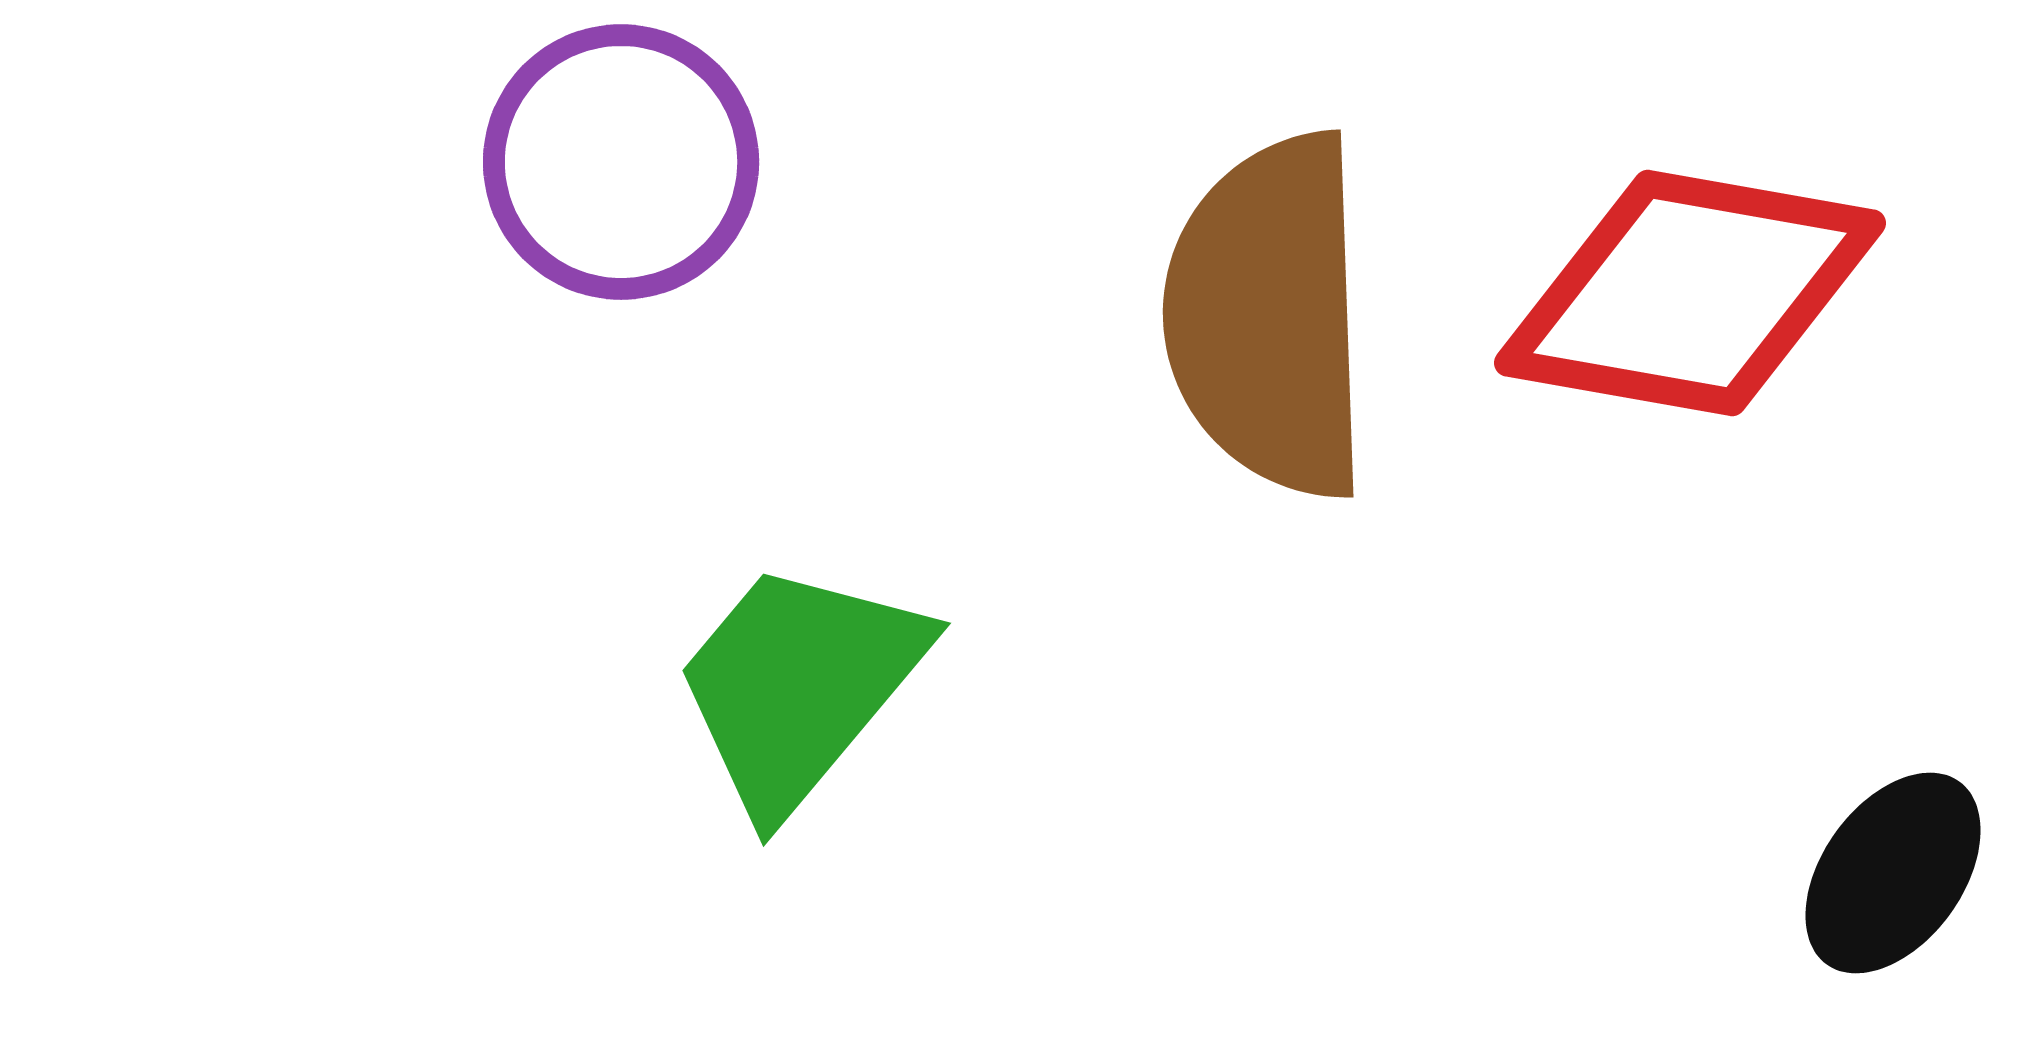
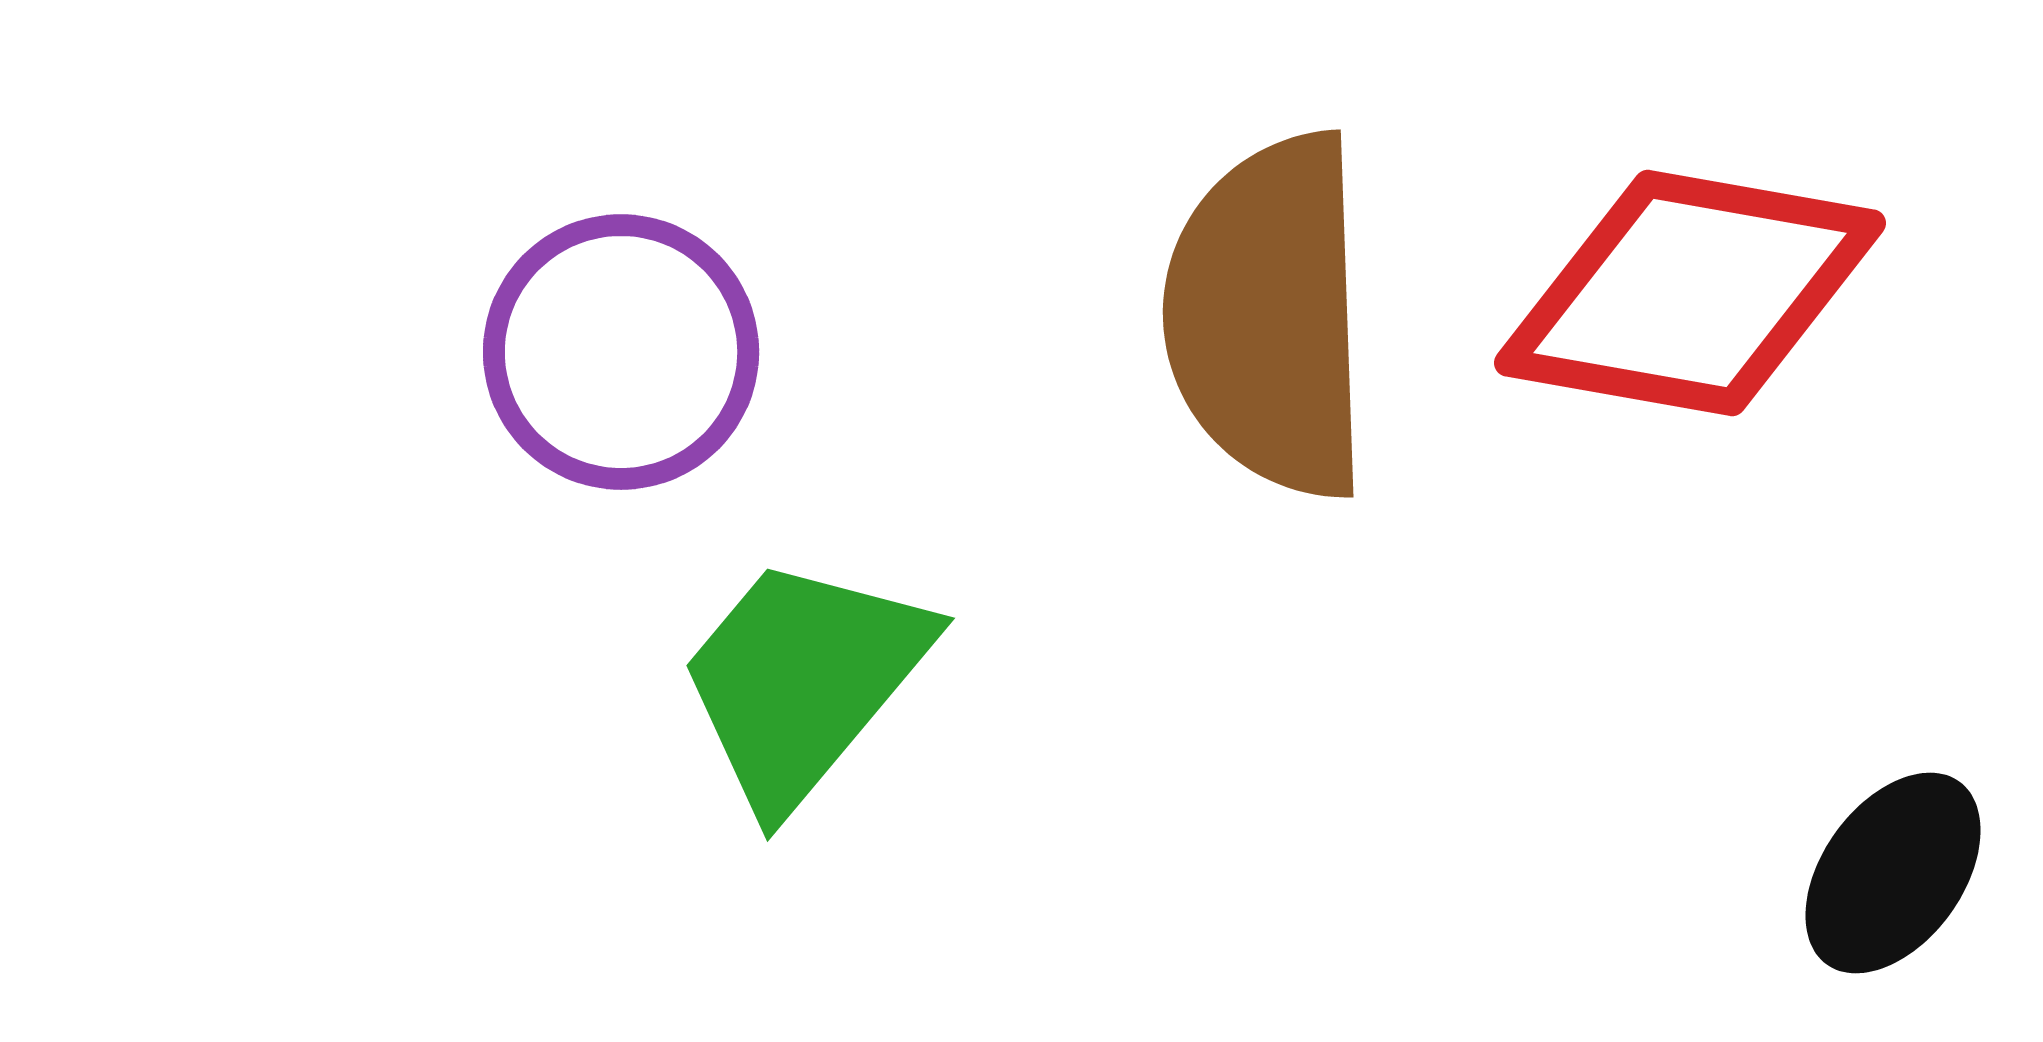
purple circle: moved 190 px down
green trapezoid: moved 4 px right, 5 px up
